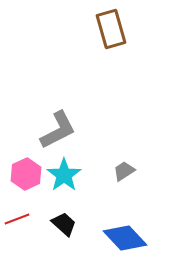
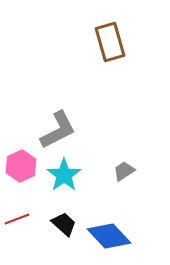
brown rectangle: moved 1 px left, 13 px down
pink hexagon: moved 5 px left, 8 px up
blue diamond: moved 16 px left, 2 px up
